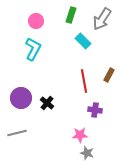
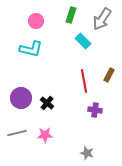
cyan L-shape: moved 2 px left; rotated 75 degrees clockwise
pink star: moved 35 px left
